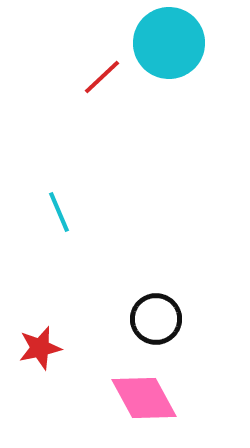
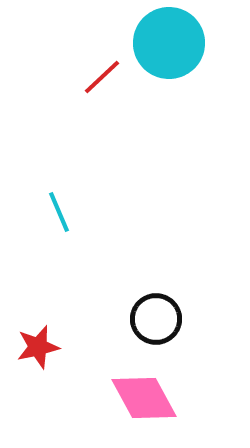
red star: moved 2 px left, 1 px up
